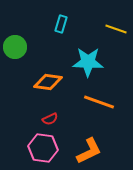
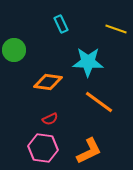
cyan rectangle: rotated 42 degrees counterclockwise
green circle: moved 1 px left, 3 px down
orange line: rotated 16 degrees clockwise
